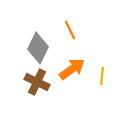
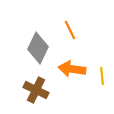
orange arrow: rotated 136 degrees counterclockwise
yellow line: rotated 12 degrees counterclockwise
brown cross: moved 1 px left, 8 px down
